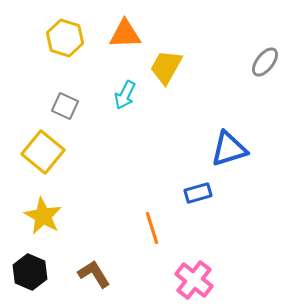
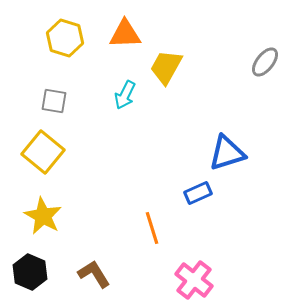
gray square: moved 11 px left, 5 px up; rotated 16 degrees counterclockwise
blue triangle: moved 2 px left, 4 px down
blue rectangle: rotated 8 degrees counterclockwise
